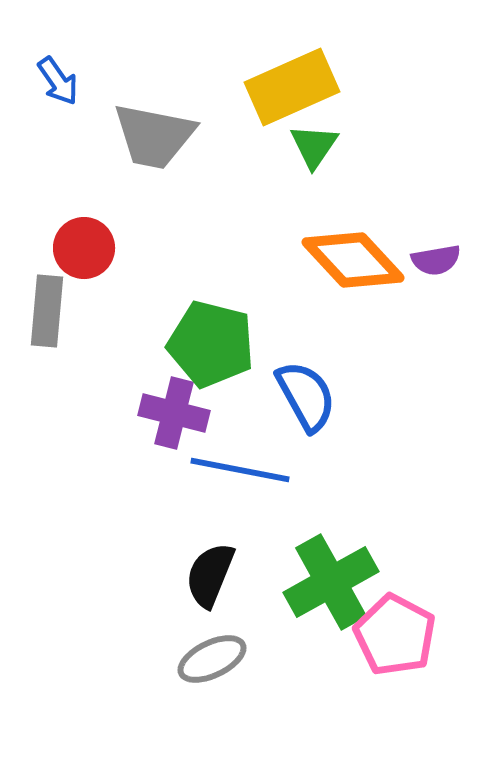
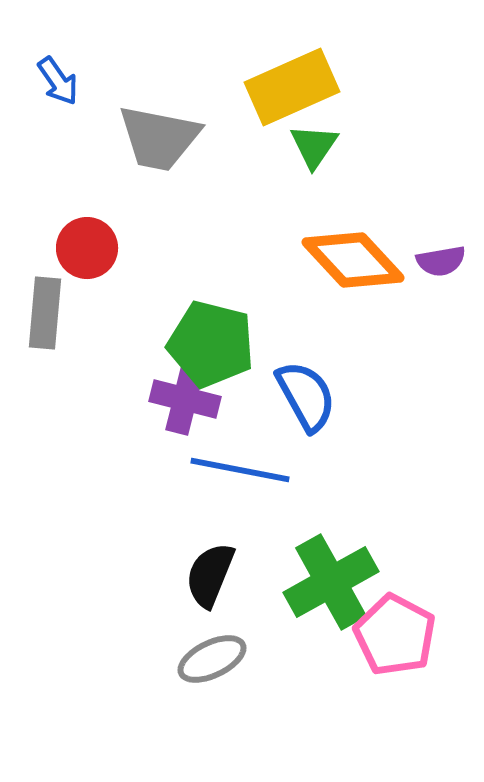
gray trapezoid: moved 5 px right, 2 px down
red circle: moved 3 px right
purple semicircle: moved 5 px right, 1 px down
gray rectangle: moved 2 px left, 2 px down
purple cross: moved 11 px right, 14 px up
